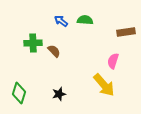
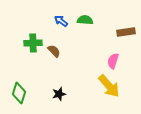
yellow arrow: moved 5 px right, 1 px down
